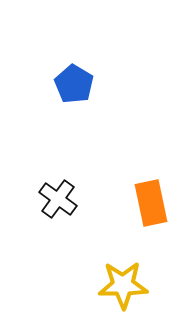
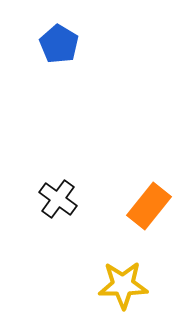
blue pentagon: moved 15 px left, 40 px up
orange rectangle: moved 2 px left, 3 px down; rotated 51 degrees clockwise
